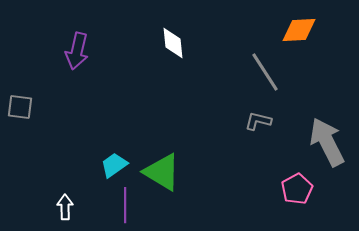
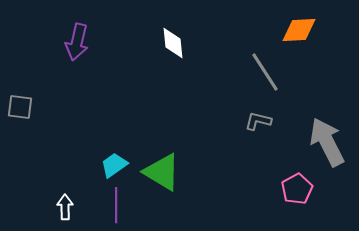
purple arrow: moved 9 px up
purple line: moved 9 px left
